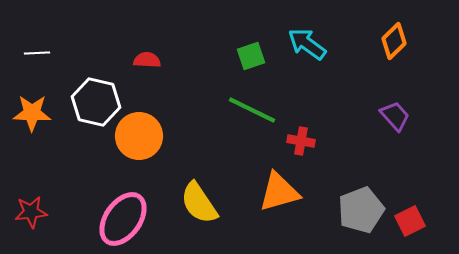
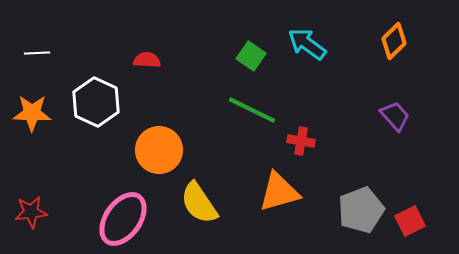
green square: rotated 36 degrees counterclockwise
white hexagon: rotated 12 degrees clockwise
orange circle: moved 20 px right, 14 px down
